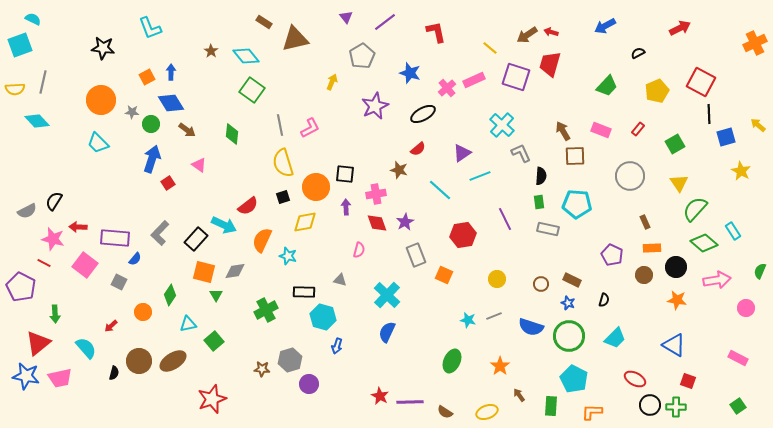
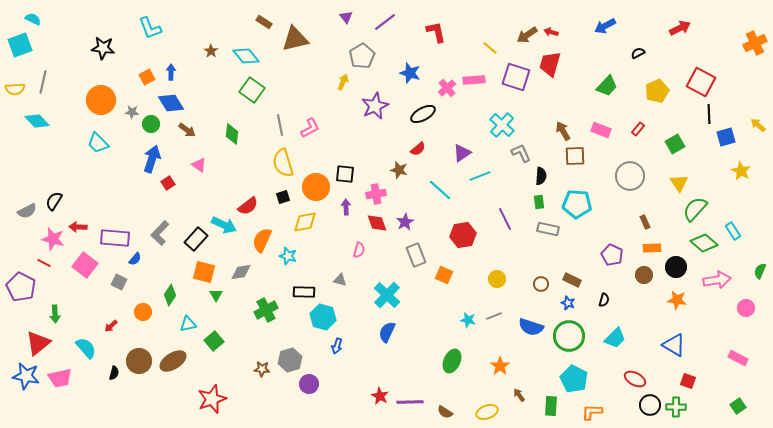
pink rectangle at (474, 80): rotated 20 degrees clockwise
yellow arrow at (332, 82): moved 11 px right
gray diamond at (235, 271): moved 6 px right, 1 px down
